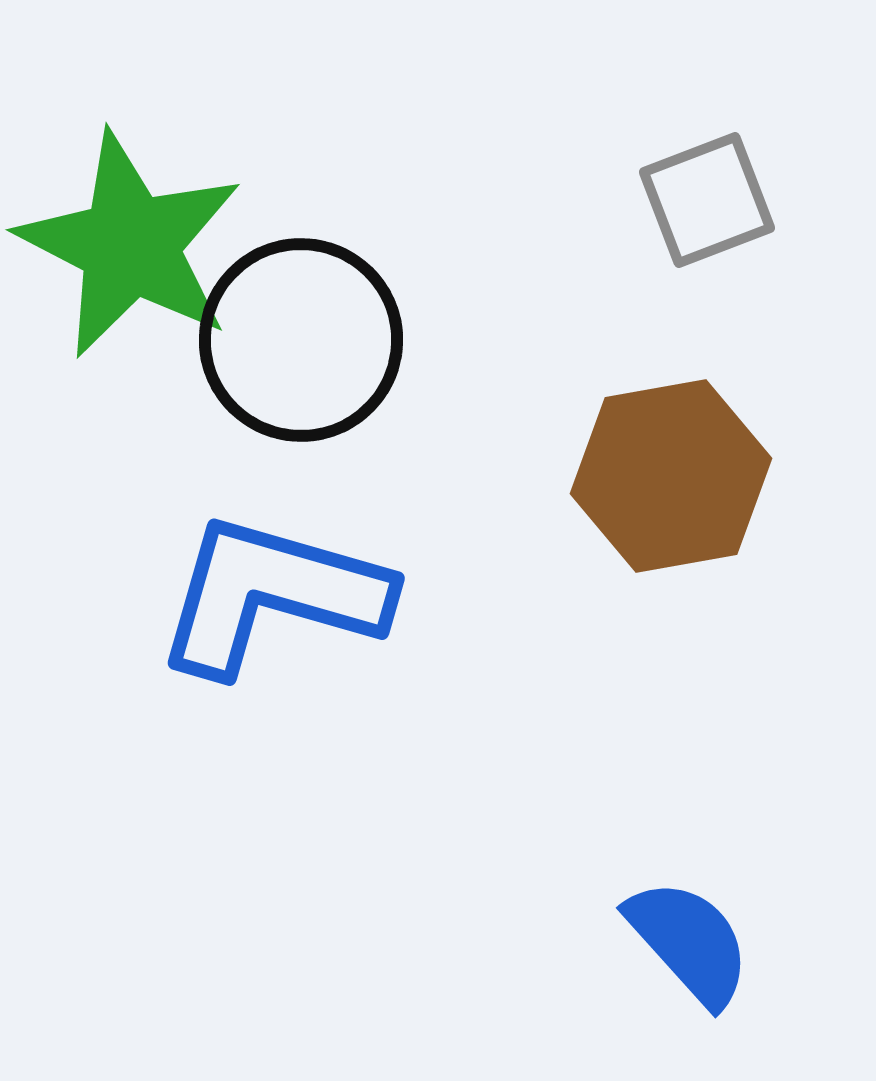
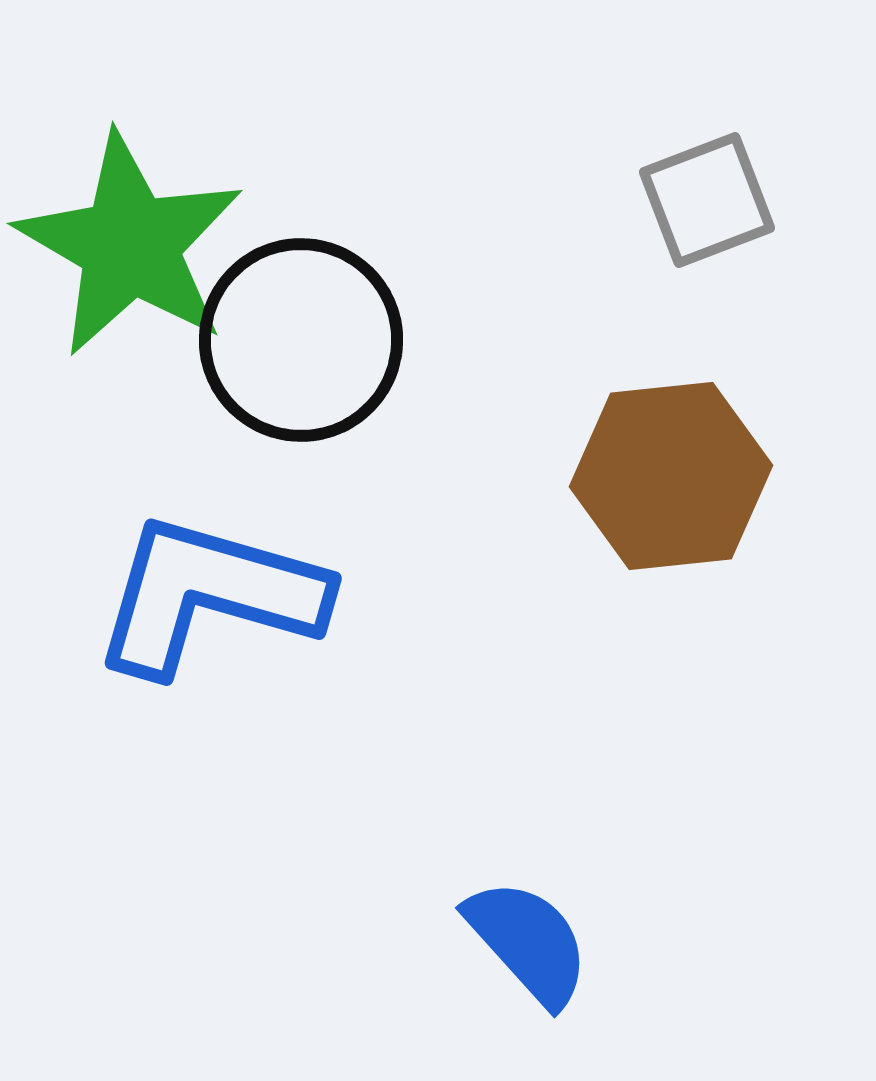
green star: rotated 3 degrees clockwise
brown hexagon: rotated 4 degrees clockwise
blue L-shape: moved 63 px left
blue semicircle: moved 161 px left
